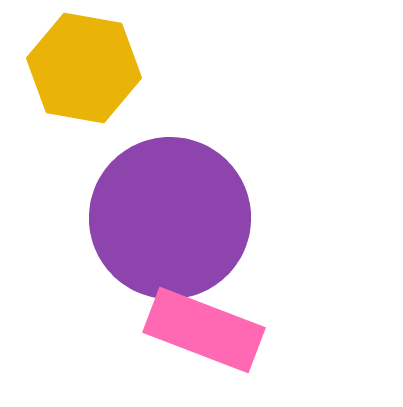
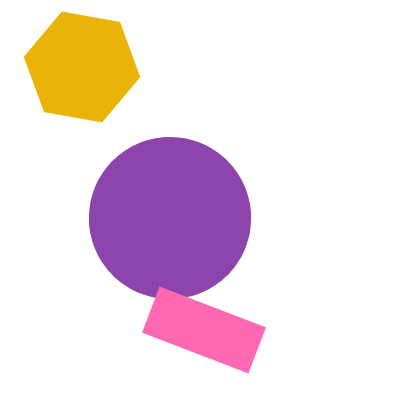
yellow hexagon: moved 2 px left, 1 px up
